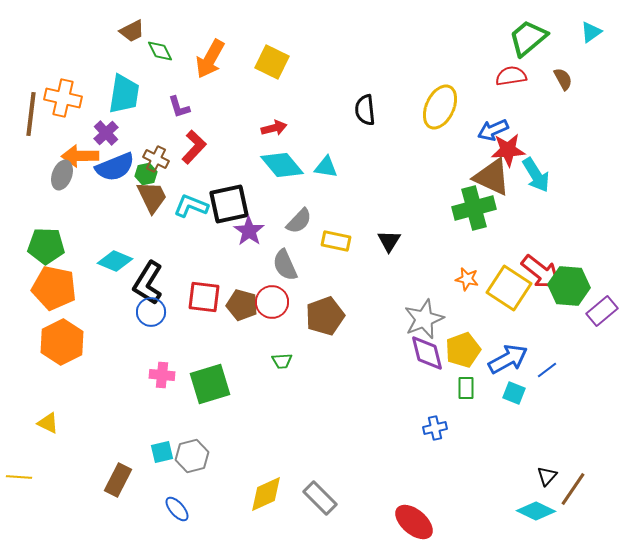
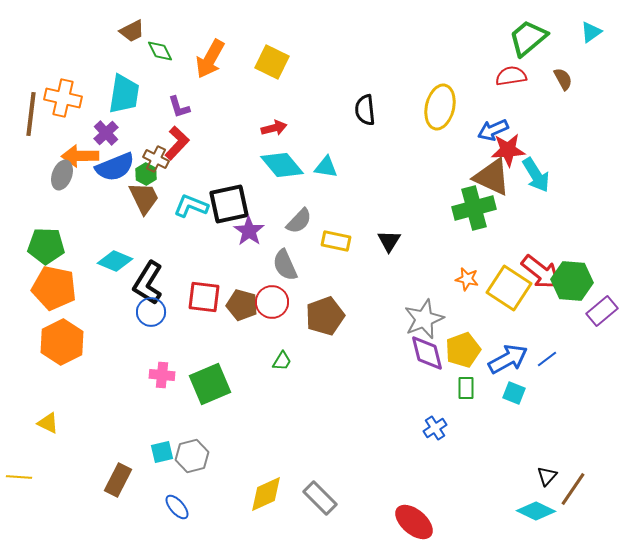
yellow ellipse at (440, 107): rotated 12 degrees counterclockwise
red L-shape at (194, 147): moved 17 px left, 4 px up
green hexagon at (146, 174): rotated 20 degrees counterclockwise
brown trapezoid at (152, 197): moved 8 px left, 1 px down
green hexagon at (569, 286): moved 3 px right, 5 px up
green trapezoid at (282, 361): rotated 55 degrees counterclockwise
blue line at (547, 370): moved 11 px up
green square at (210, 384): rotated 6 degrees counterclockwise
blue cross at (435, 428): rotated 20 degrees counterclockwise
blue ellipse at (177, 509): moved 2 px up
